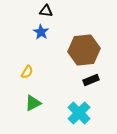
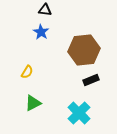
black triangle: moved 1 px left, 1 px up
